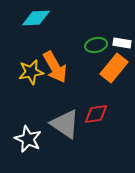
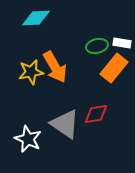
green ellipse: moved 1 px right, 1 px down
